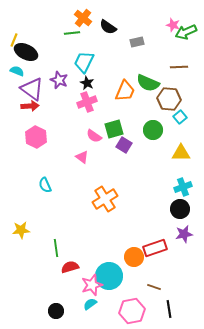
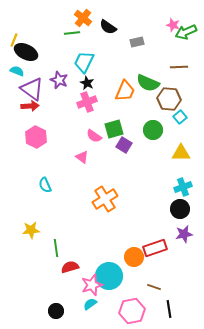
yellow star at (21, 230): moved 10 px right
